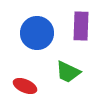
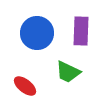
purple rectangle: moved 5 px down
red ellipse: rotated 15 degrees clockwise
